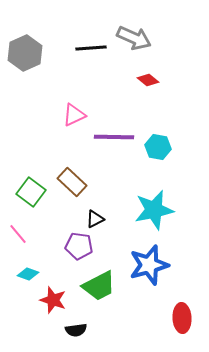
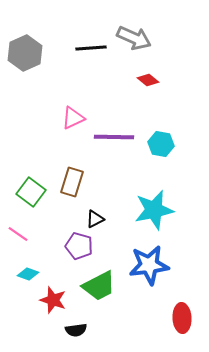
pink triangle: moved 1 px left, 3 px down
cyan hexagon: moved 3 px right, 3 px up
brown rectangle: rotated 64 degrees clockwise
pink line: rotated 15 degrees counterclockwise
purple pentagon: rotated 8 degrees clockwise
blue star: rotated 9 degrees clockwise
